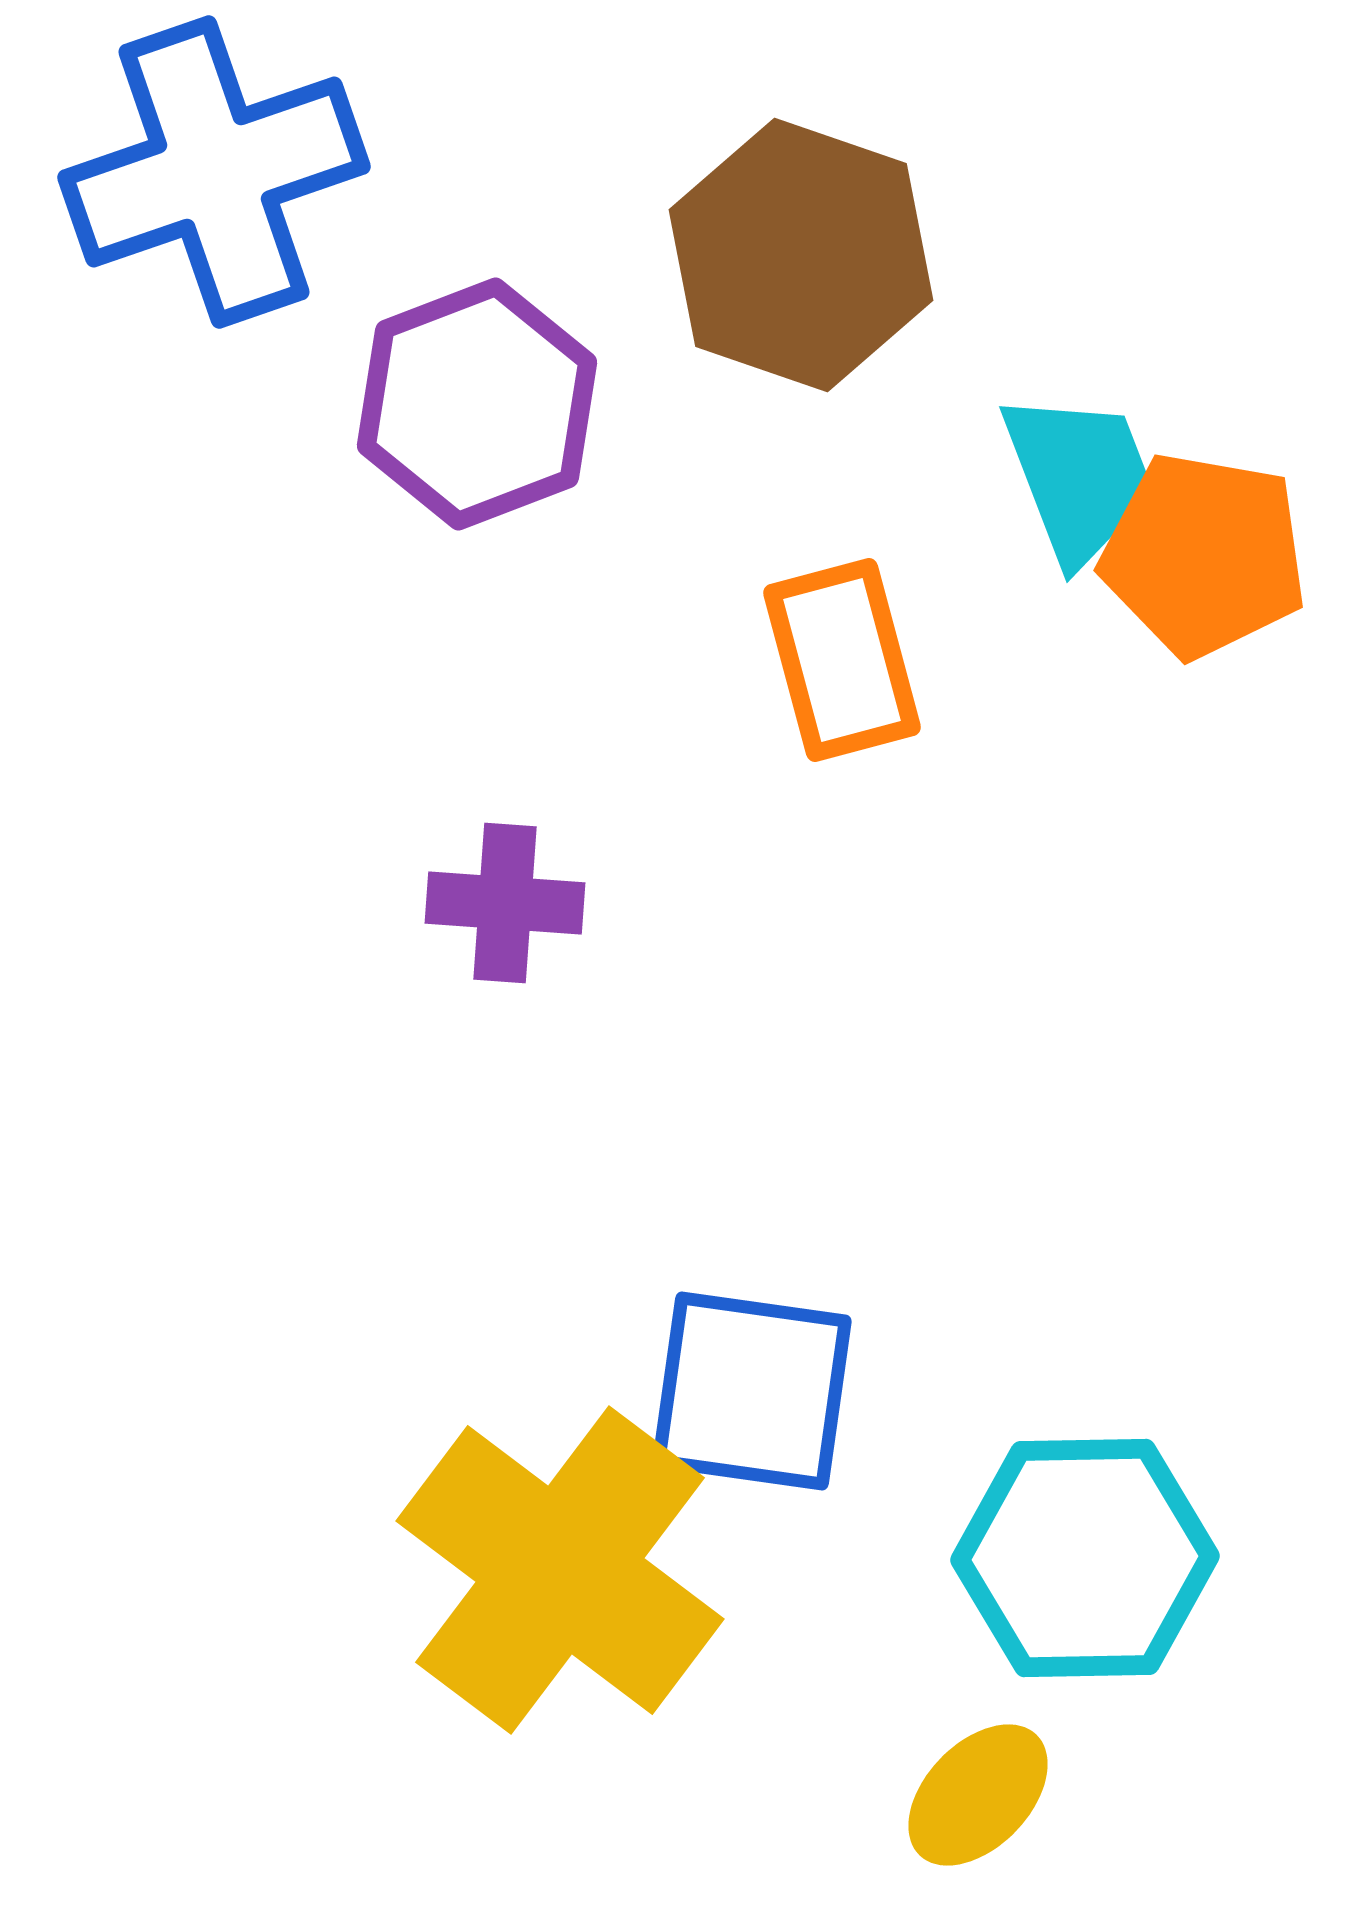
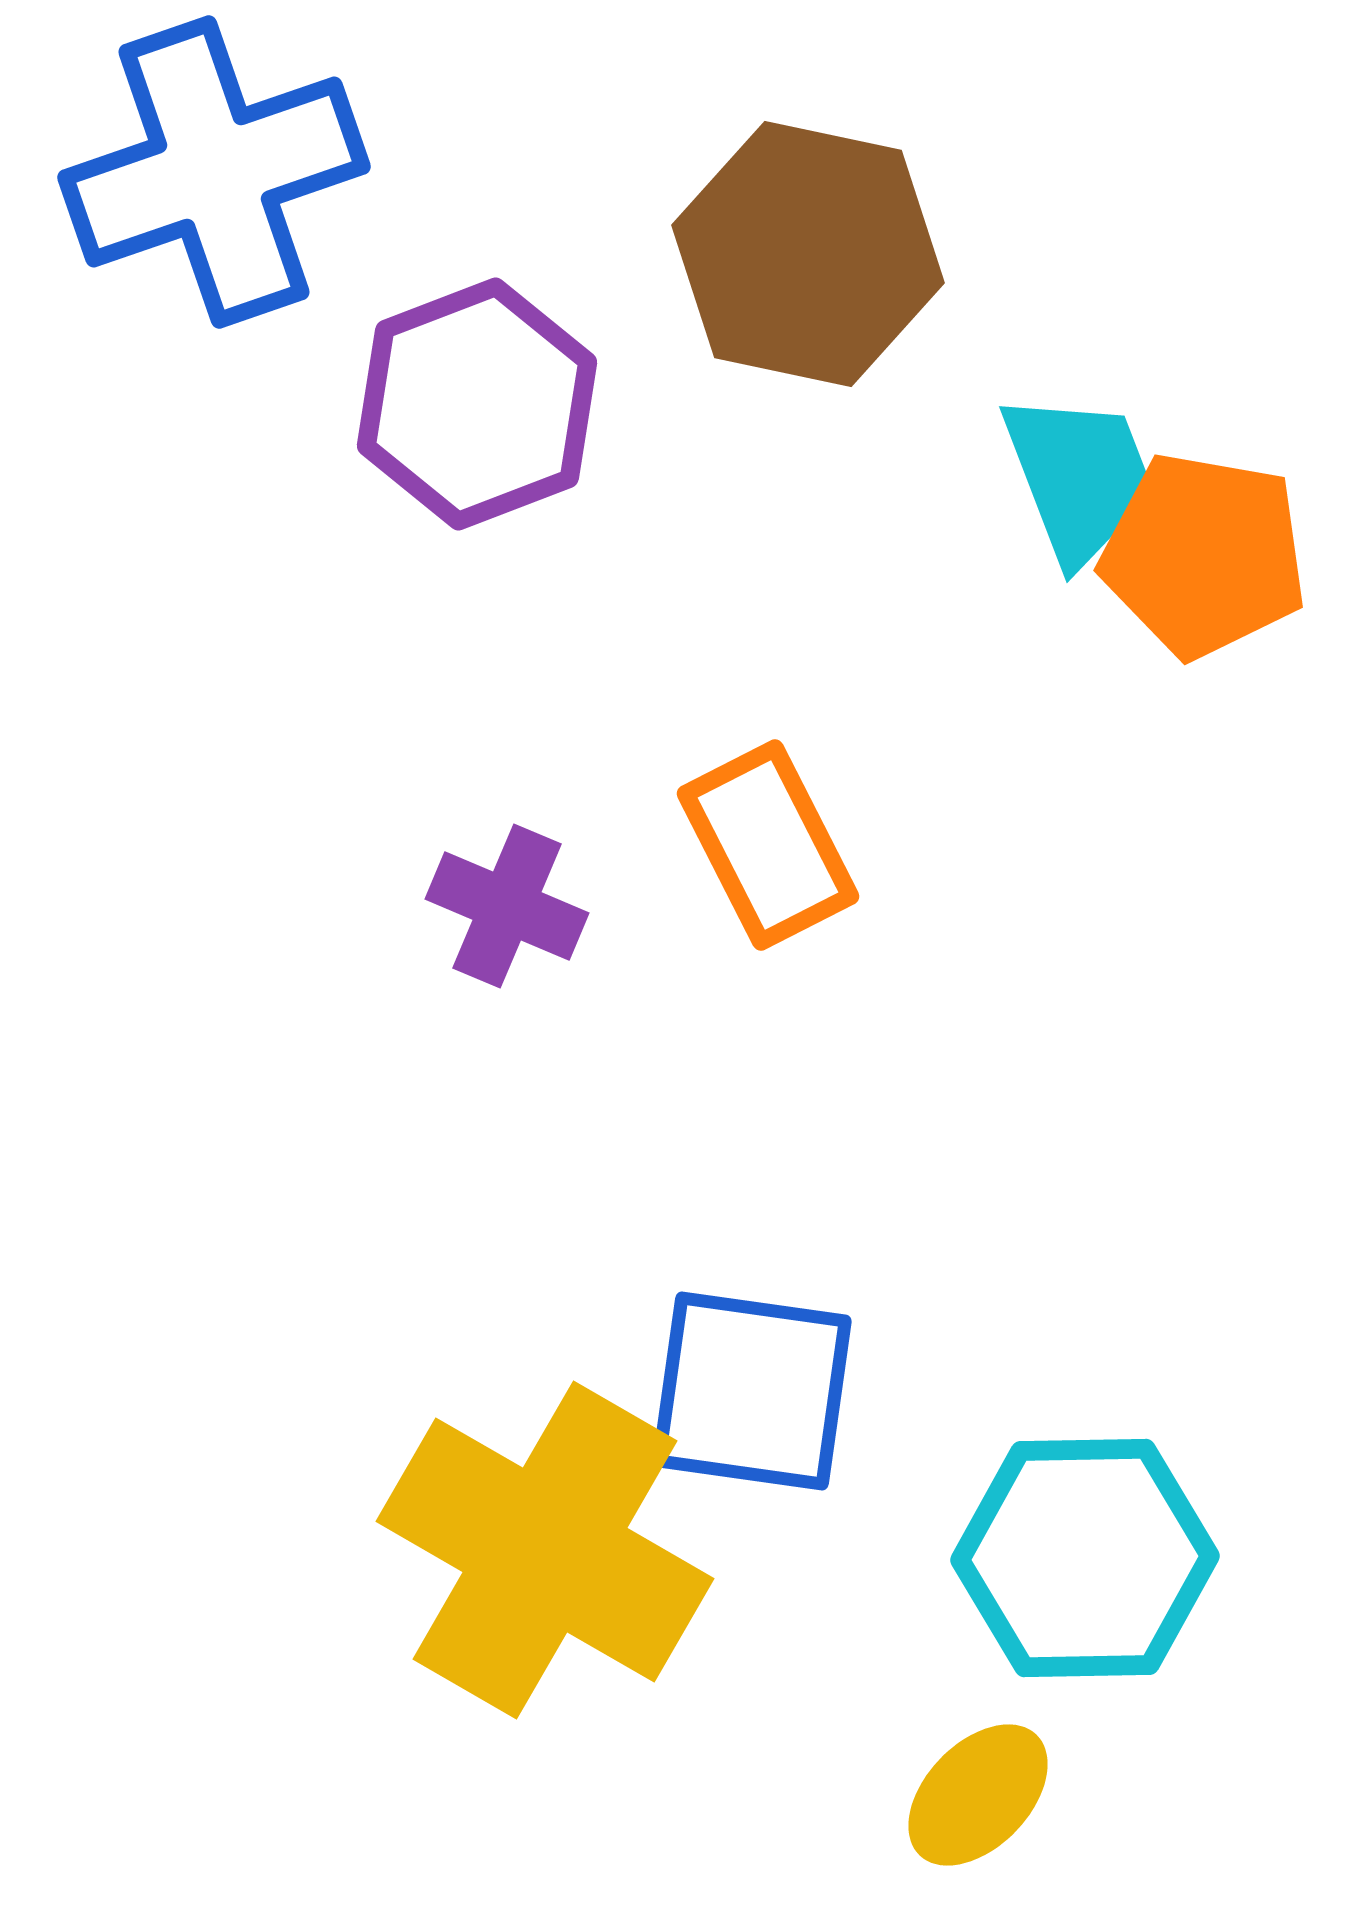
brown hexagon: moved 7 px right, 1 px up; rotated 7 degrees counterclockwise
orange rectangle: moved 74 px left, 185 px down; rotated 12 degrees counterclockwise
purple cross: moved 2 px right, 3 px down; rotated 19 degrees clockwise
yellow cross: moved 15 px left, 20 px up; rotated 7 degrees counterclockwise
